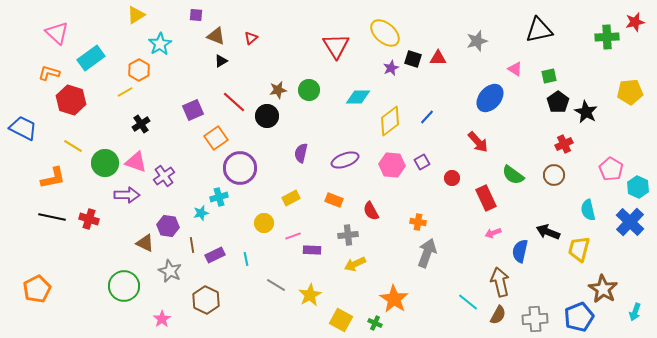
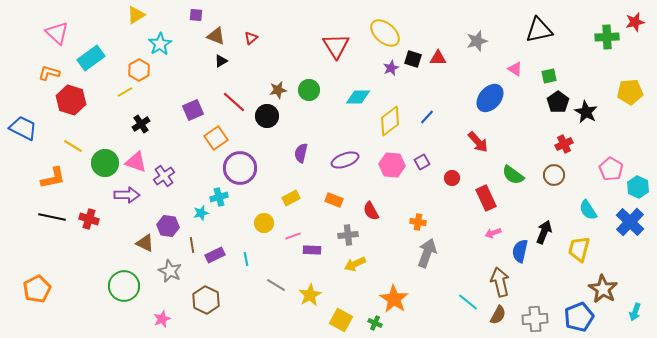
cyan semicircle at (588, 210): rotated 20 degrees counterclockwise
black arrow at (548, 232): moved 4 px left; rotated 90 degrees clockwise
pink star at (162, 319): rotated 12 degrees clockwise
